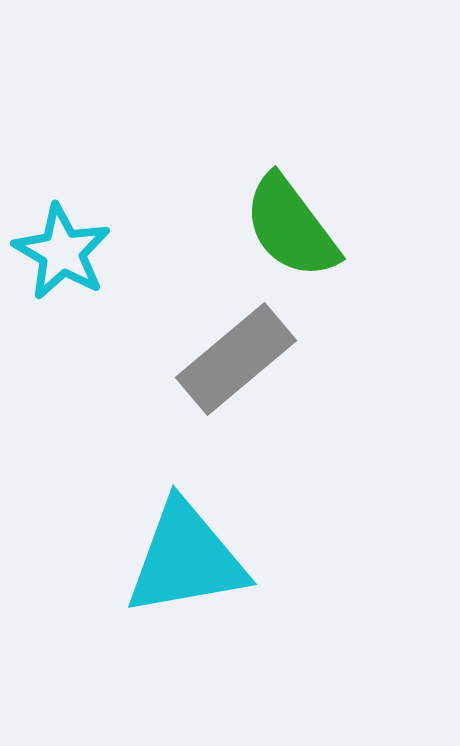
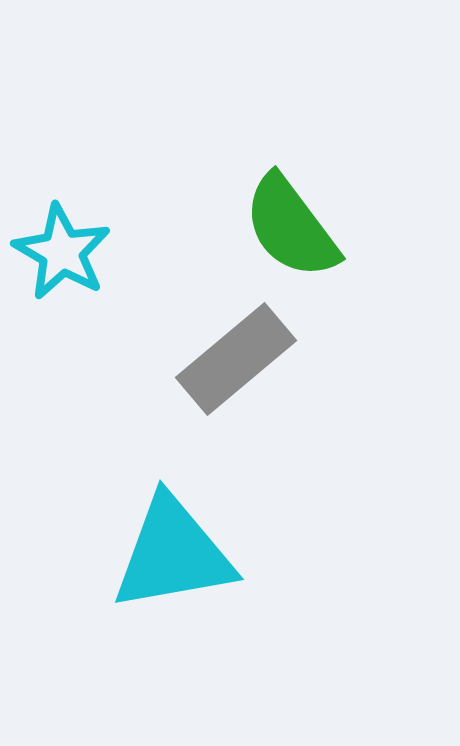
cyan triangle: moved 13 px left, 5 px up
